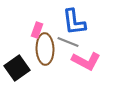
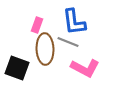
pink rectangle: moved 5 px up
pink L-shape: moved 1 px left, 7 px down
black square: rotated 35 degrees counterclockwise
